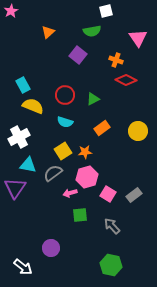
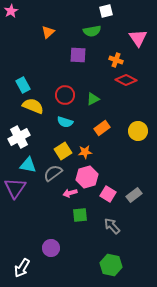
purple square: rotated 36 degrees counterclockwise
white arrow: moved 1 px left, 1 px down; rotated 84 degrees clockwise
